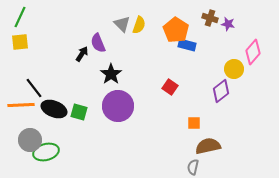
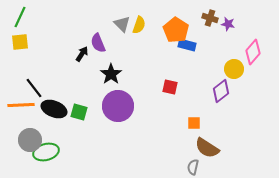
red square: rotated 21 degrees counterclockwise
brown semicircle: moved 1 px left, 2 px down; rotated 135 degrees counterclockwise
